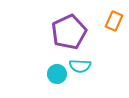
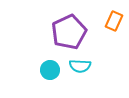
cyan circle: moved 7 px left, 4 px up
